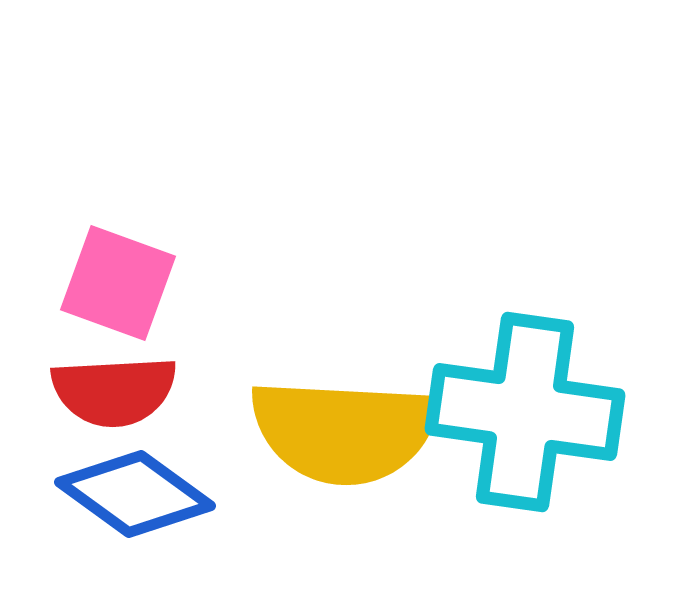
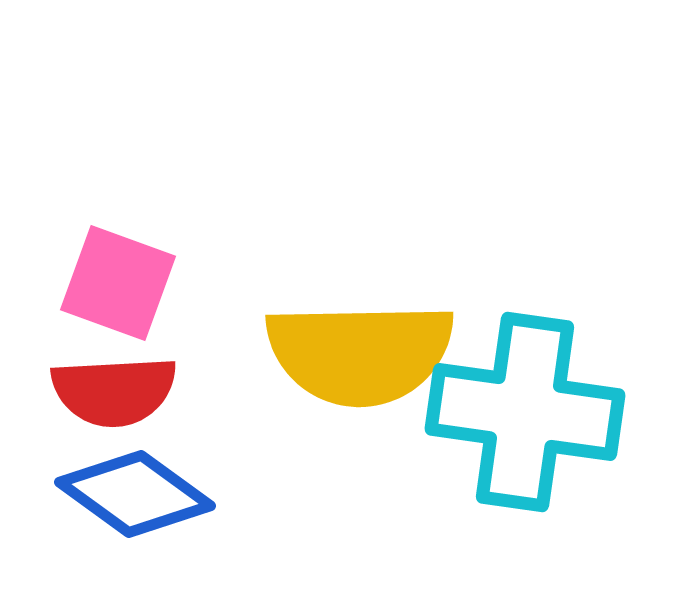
yellow semicircle: moved 16 px right, 78 px up; rotated 4 degrees counterclockwise
